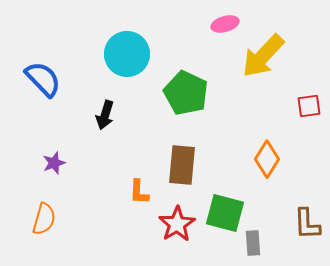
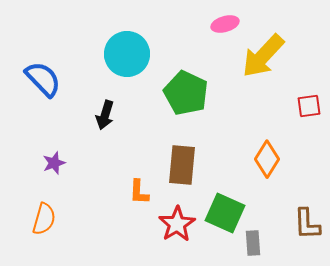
green square: rotated 9 degrees clockwise
